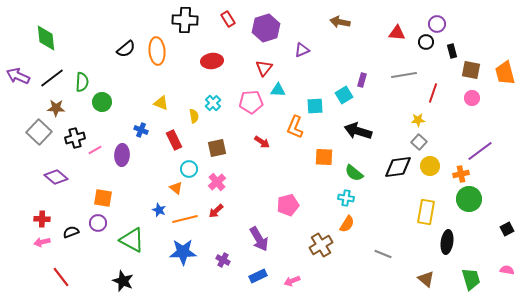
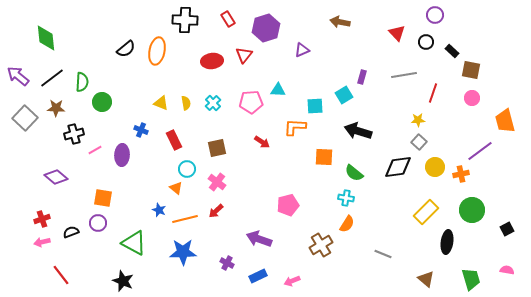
purple circle at (437, 24): moved 2 px left, 9 px up
red triangle at (397, 33): rotated 42 degrees clockwise
orange ellipse at (157, 51): rotated 16 degrees clockwise
black rectangle at (452, 51): rotated 32 degrees counterclockwise
red triangle at (264, 68): moved 20 px left, 13 px up
orange trapezoid at (505, 73): moved 48 px down
purple arrow at (18, 76): rotated 15 degrees clockwise
purple rectangle at (362, 80): moved 3 px up
yellow semicircle at (194, 116): moved 8 px left, 13 px up
orange L-shape at (295, 127): rotated 70 degrees clockwise
gray square at (39, 132): moved 14 px left, 14 px up
black cross at (75, 138): moved 1 px left, 4 px up
yellow circle at (430, 166): moved 5 px right, 1 px down
cyan circle at (189, 169): moved 2 px left
pink cross at (217, 182): rotated 12 degrees counterclockwise
green circle at (469, 199): moved 3 px right, 11 px down
yellow rectangle at (426, 212): rotated 35 degrees clockwise
red cross at (42, 219): rotated 21 degrees counterclockwise
purple arrow at (259, 239): rotated 140 degrees clockwise
green triangle at (132, 240): moved 2 px right, 3 px down
purple cross at (223, 260): moved 4 px right, 3 px down
red line at (61, 277): moved 2 px up
